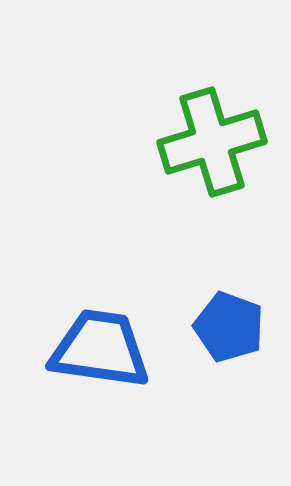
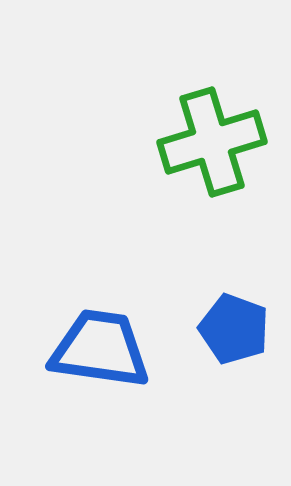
blue pentagon: moved 5 px right, 2 px down
